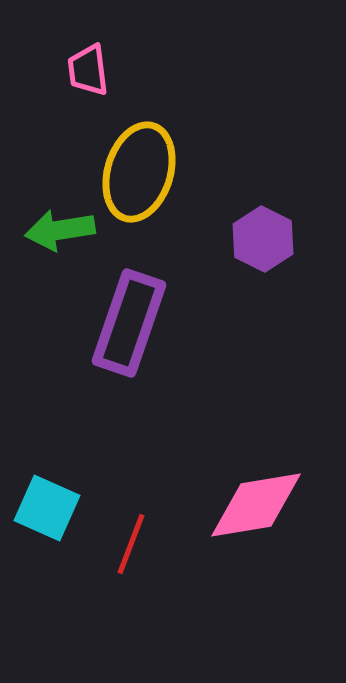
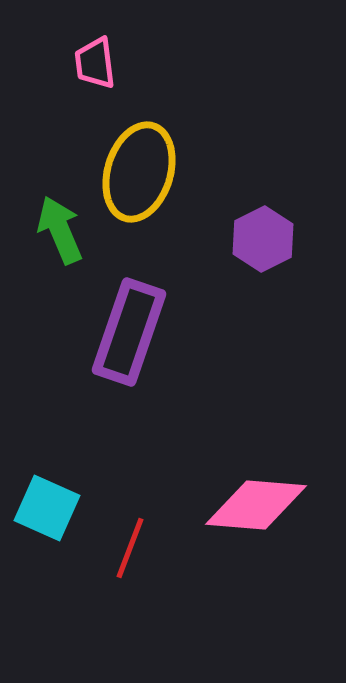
pink trapezoid: moved 7 px right, 7 px up
green arrow: rotated 76 degrees clockwise
purple hexagon: rotated 6 degrees clockwise
purple rectangle: moved 9 px down
pink diamond: rotated 14 degrees clockwise
red line: moved 1 px left, 4 px down
